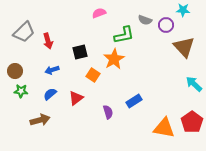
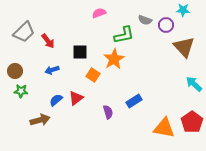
red arrow: rotated 21 degrees counterclockwise
black square: rotated 14 degrees clockwise
blue semicircle: moved 6 px right, 6 px down
